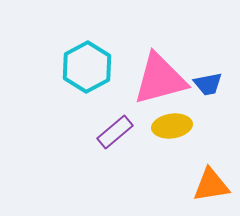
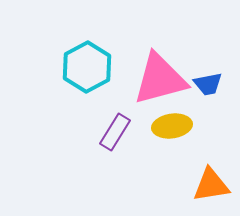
purple rectangle: rotated 18 degrees counterclockwise
